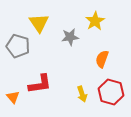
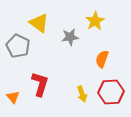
yellow triangle: rotated 20 degrees counterclockwise
gray pentagon: rotated 10 degrees clockwise
red L-shape: rotated 65 degrees counterclockwise
red hexagon: rotated 20 degrees counterclockwise
